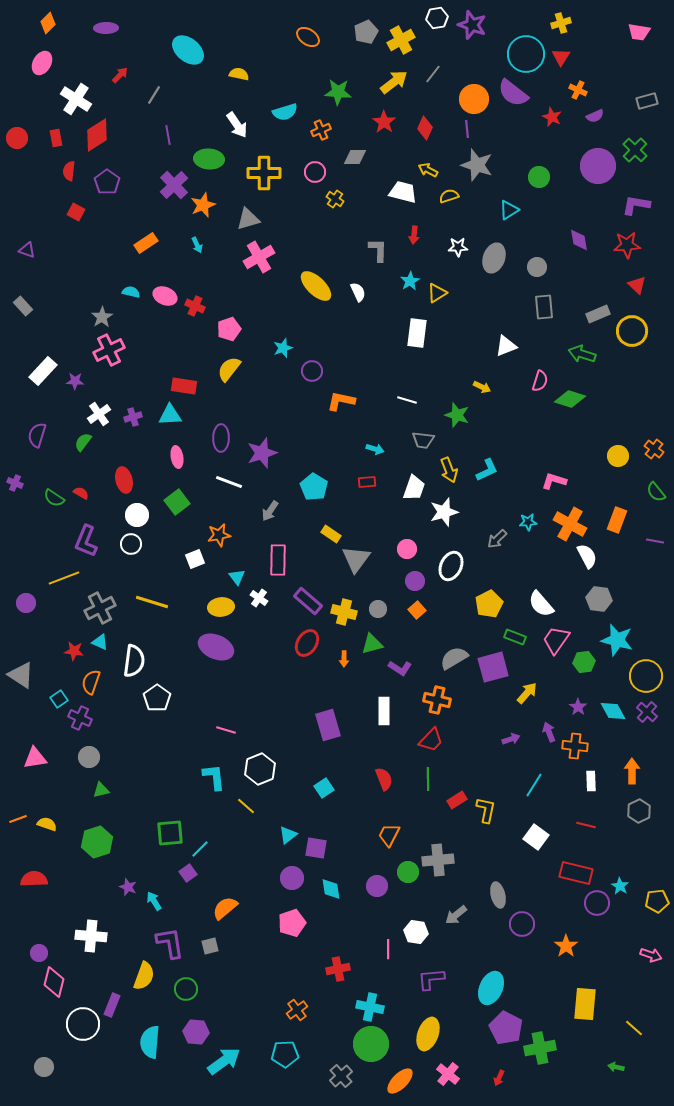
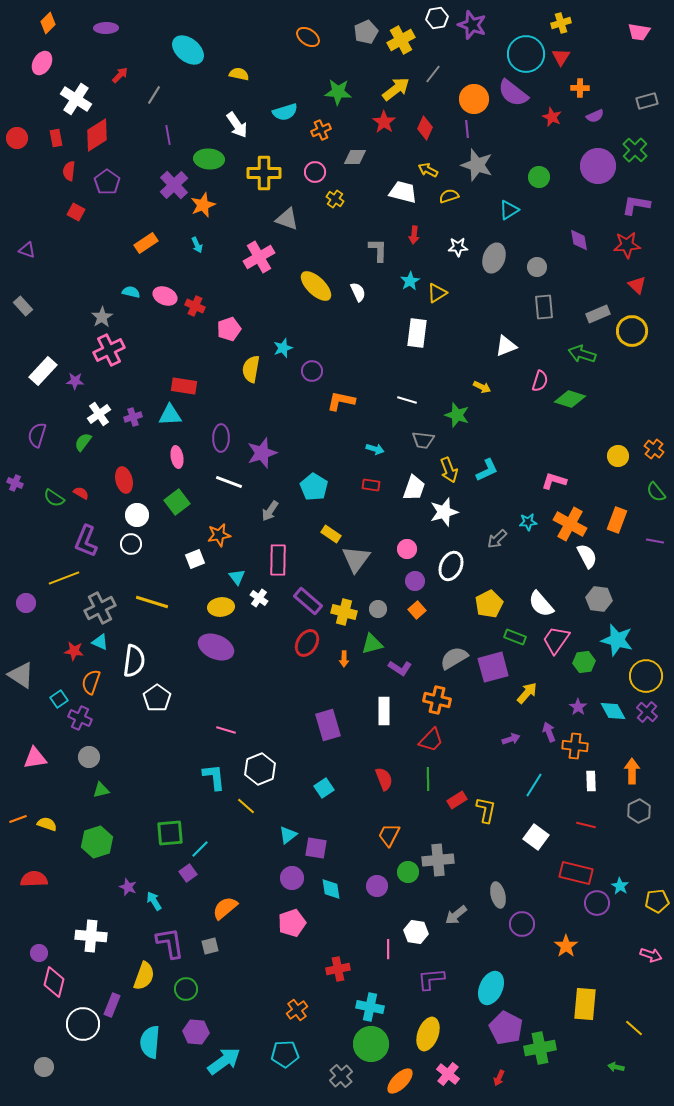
yellow arrow at (394, 82): moved 2 px right, 7 px down
orange cross at (578, 90): moved 2 px right, 2 px up; rotated 24 degrees counterclockwise
gray triangle at (248, 219): moved 39 px right; rotated 35 degrees clockwise
yellow semicircle at (229, 369): moved 22 px right; rotated 28 degrees counterclockwise
red rectangle at (367, 482): moved 4 px right, 3 px down; rotated 12 degrees clockwise
